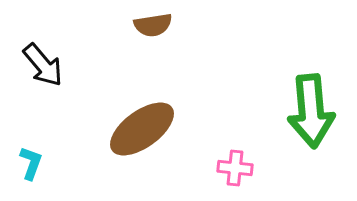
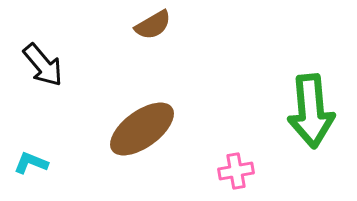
brown semicircle: rotated 21 degrees counterclockwise
cyan L-shape: rotated 88 degrees counterclockwise
pink cross: moved 1 px right, 3 px down; rotated 16 degrees counterclockwise
